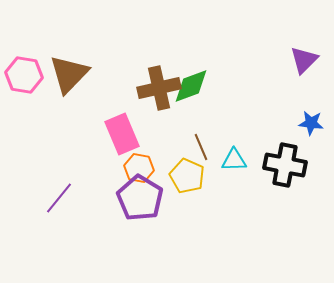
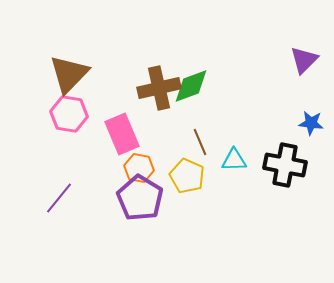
pink hexagon: moved 45 px right, 39 px down
brown line: moved 1 px left, 5 px up
